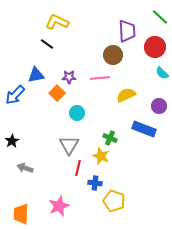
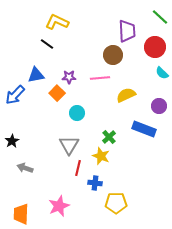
green cross: moved 1 px left, 1 px up; rotated 24 degrees clockwise
yellow pentagon: moved 2 px right, 2 px down; rotated 20 degrees counterclockwise
